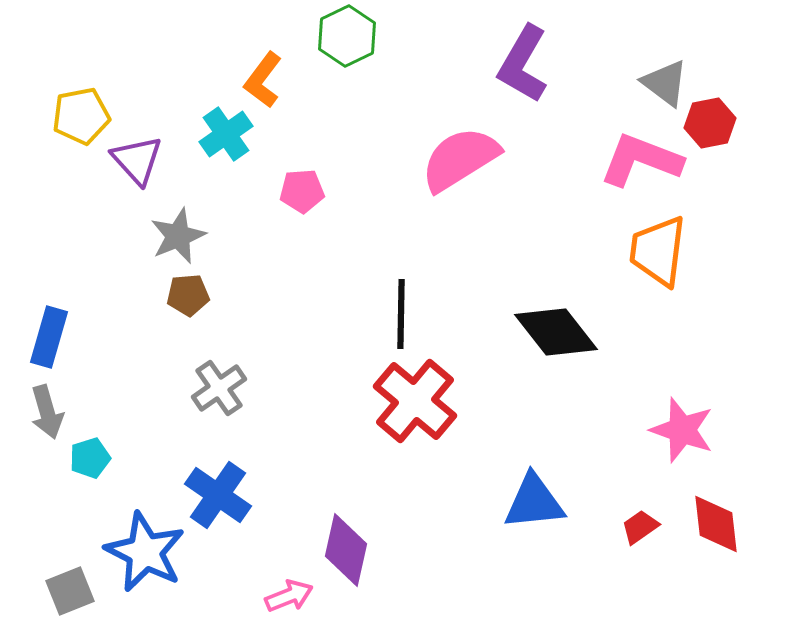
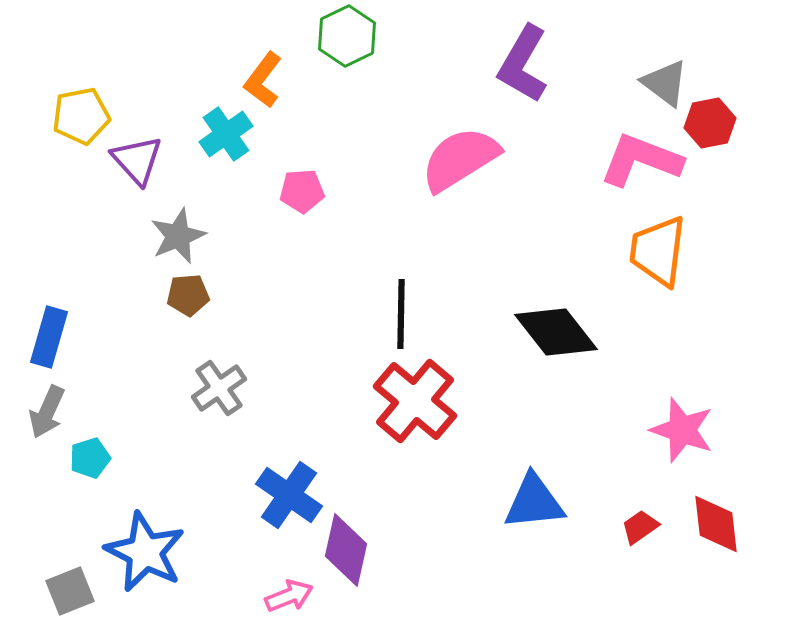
gray arrow: rotated 40 degrees clockwise
blue cross: moved 71 px right
